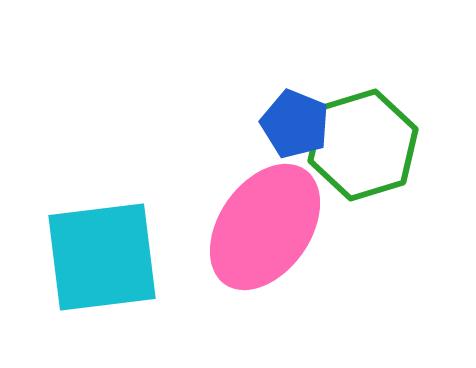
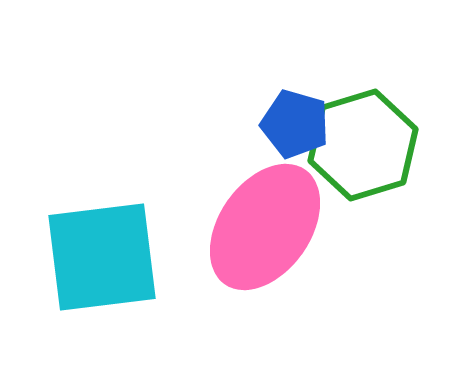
blue pentagon: rotated 6 degrees counterclockwise
